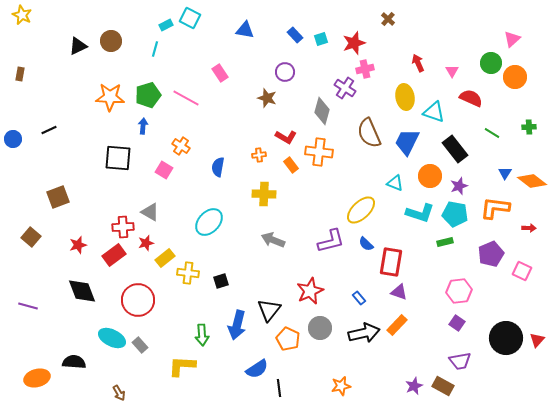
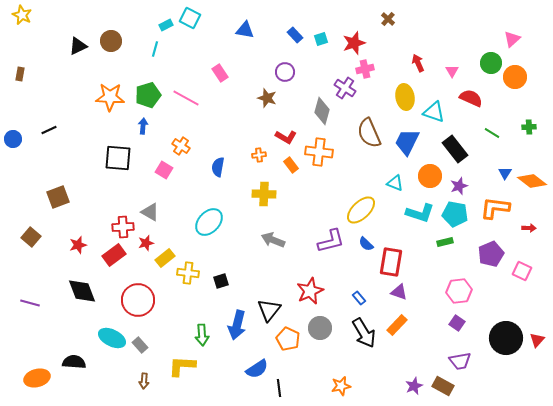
purple line at (28, 306): moved 2 px right, 3 px up
black arrow at (364, 333): rotated 72 degrees clockwise
brown arrow at (119, 393): moved 25 px right, 12 px up; rotated 35 degrees clockwise
